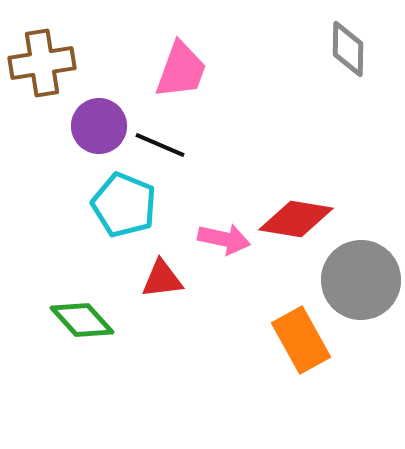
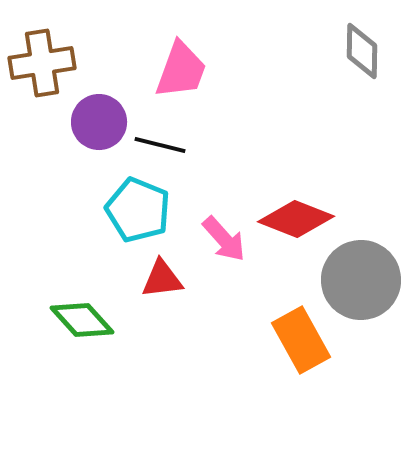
gray diamond: moved 14 px right, 2 px down
purple circle: moved 4 px up
black line: rotated 9 degrees counterclockwise
cyan pentagon: moved 14 px right, 5 px down
red diamond: rotated 12 degrees clockwise
pink arrow: rotated 36 degrees clockwise
